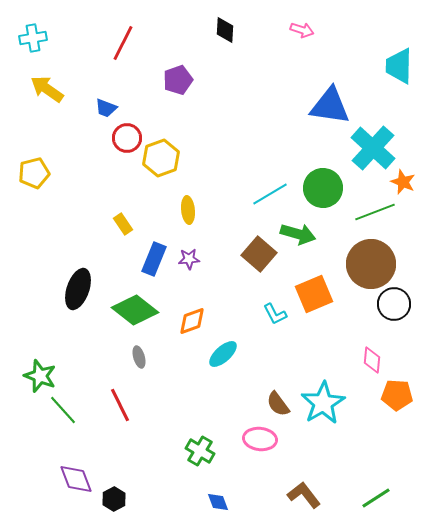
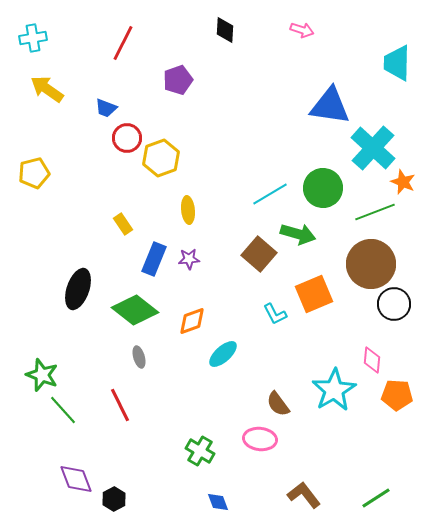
cyan trapezoid at (399, 66): moved 2 px left, 3 px up
green star at (40, 376): moved 2 px right, 1 px up
cyan star at (323, 403): moved 11 px right, 13 px up
